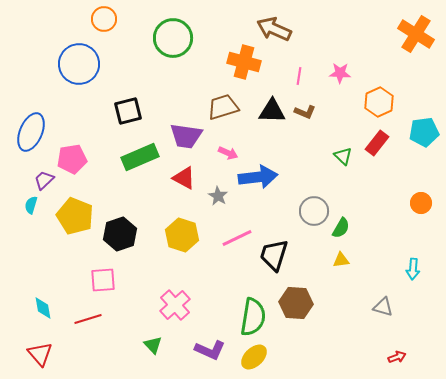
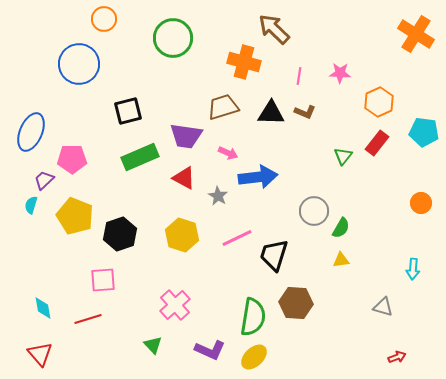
brown arrow at (274, 29): rotated 20 degrees clockwise
black triangle at (272, 111): moved 1 px left, 2 px down
cyan pentagon at (424, 132): rotated 16 degrees clockwise
green triangle at (343, 156): rotated 24 degrees clockwise
pink pentagon at (72, 159): rotated 8 degrees clockwise
